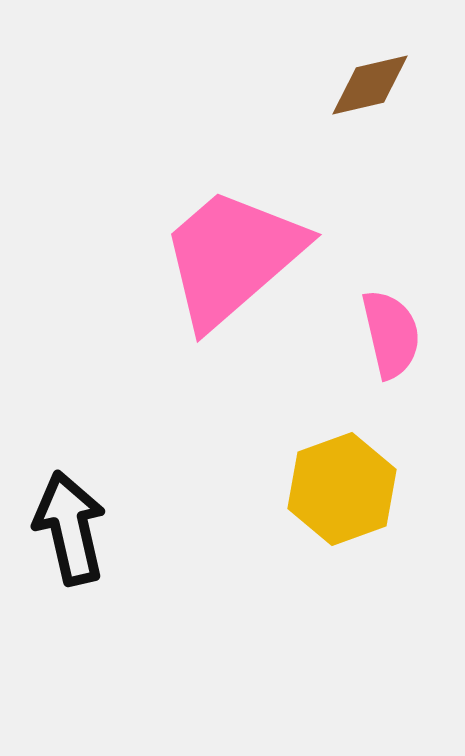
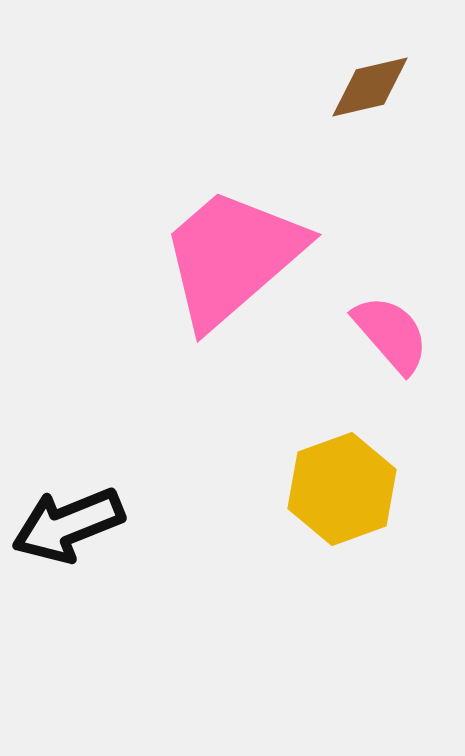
brown diamond: moved 2 px down
pink semicircle: rotated 28 degrees counterclockwise
black arrow: moved 2 px left, 3 px up; rotated 99 degrees counterclockwise
